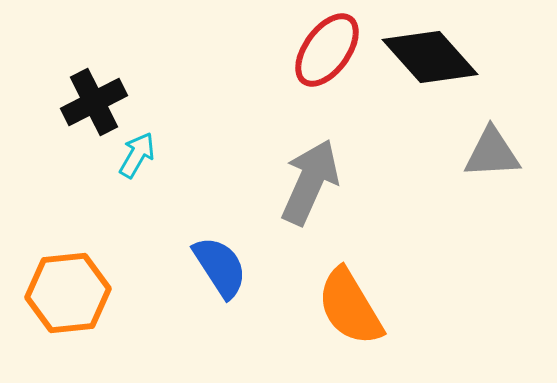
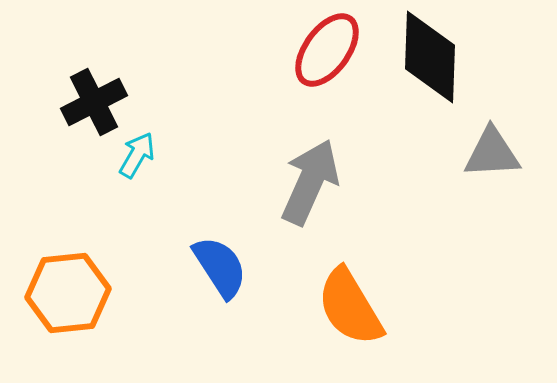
black diamond: rotated 44 degrees clockwise
